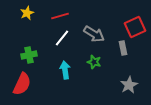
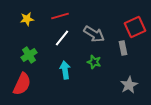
yellow star: moved 6 px down; rotated 16 degrees clockwise
green cross: rotated 21 degrees counterclockwise
